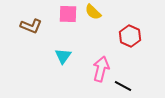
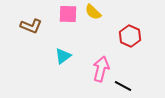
cyan triangle: rotated 18 degrees clockwise
